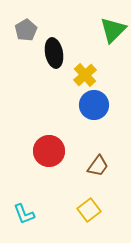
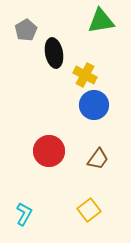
green triangle: moved 12 px left, 9 px up; rotated 36 degrees clockwise
yellow cross: rotated 20 degrees counterclockwise
brown trapezoid: moved 7 px up
cyan L-shape: rotated 130 degrees counterclockwise
